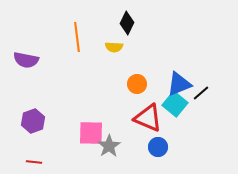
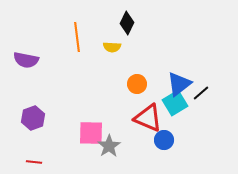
yellow semicircle: moved 2 px left
blue triangle: rotated 16 degrees counterclockwise
cyan square: moved 1 px up; rotated 20 degrees clockwise
purple hexagon: moved 3 px up
blue circle: moved 6 px right, 7 px up
